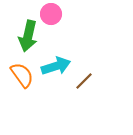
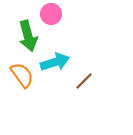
green arrow: rotated 28 degrees counterclockwise
cyan arrow: moved 1 px left, 4 px up
